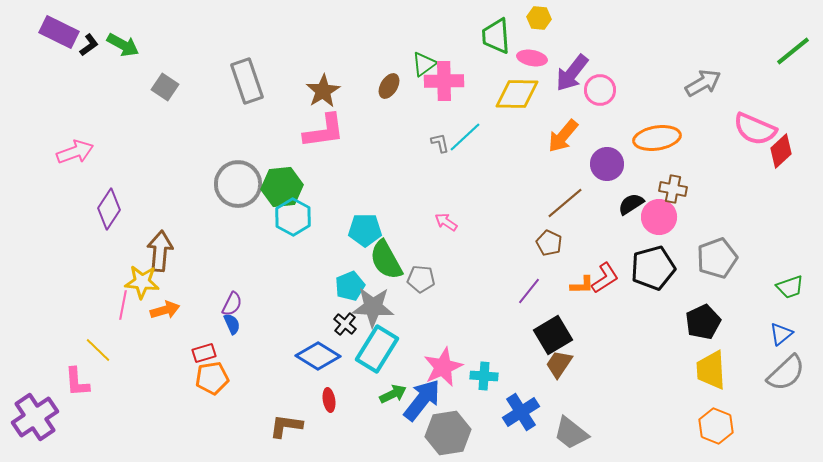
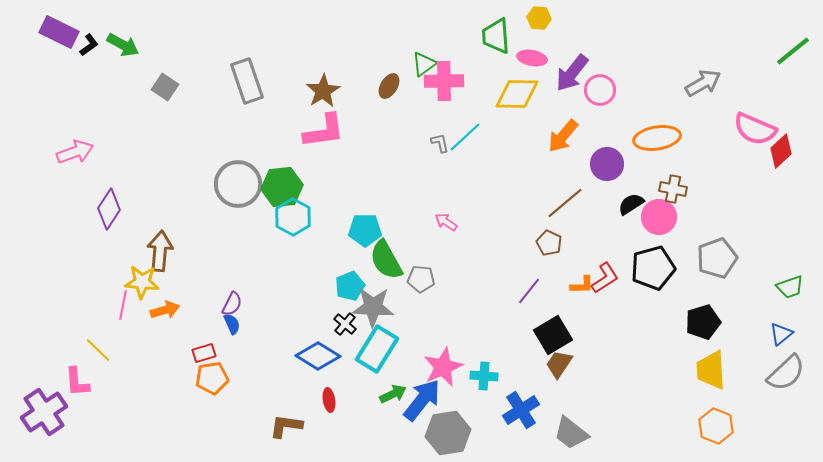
black pentagon at (703, 322): rotated 8 degrees clockwise
blue cross at (521, 412): moved 2 px up
purple cross at (35, 417): moved 9 px right, 5 px up
